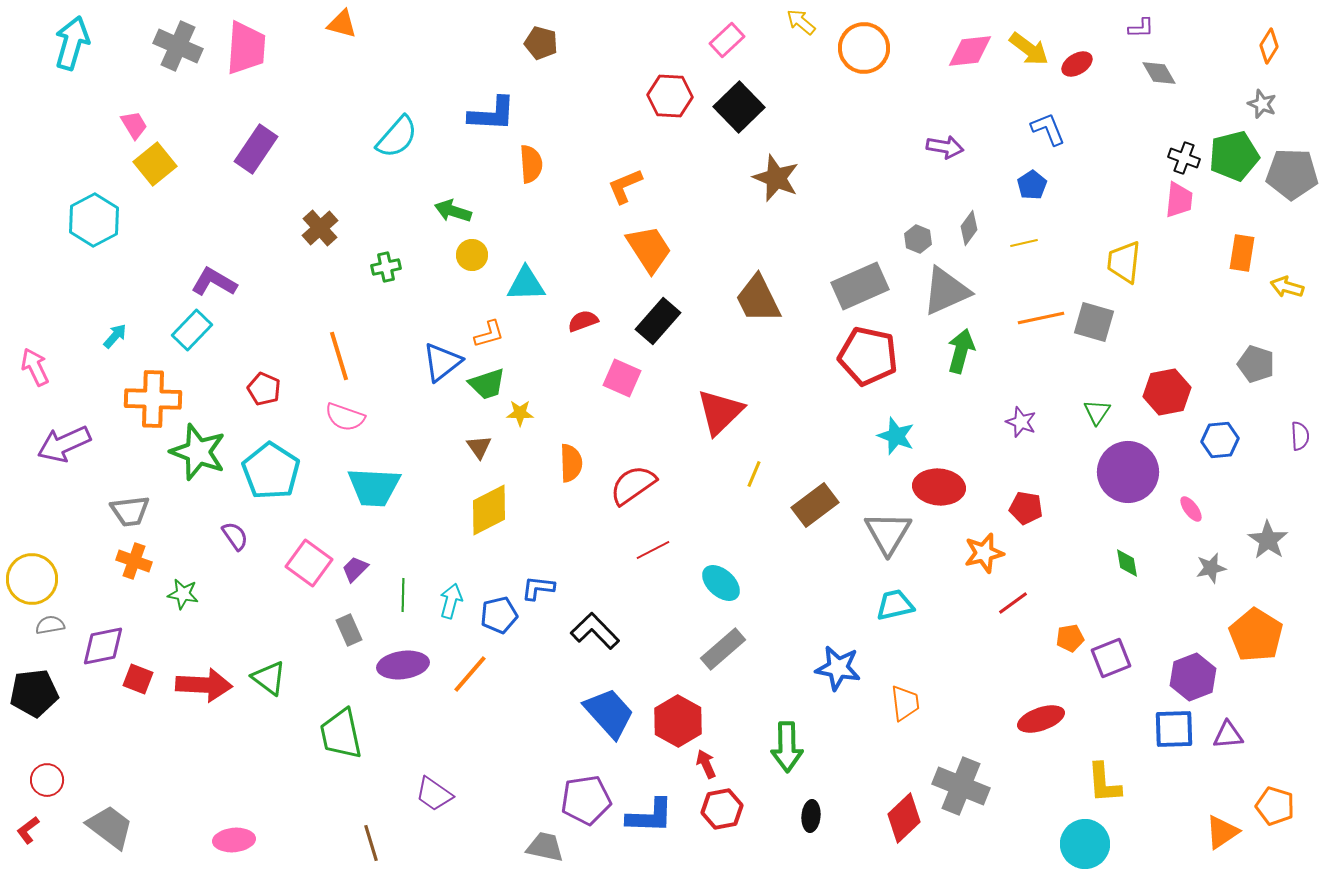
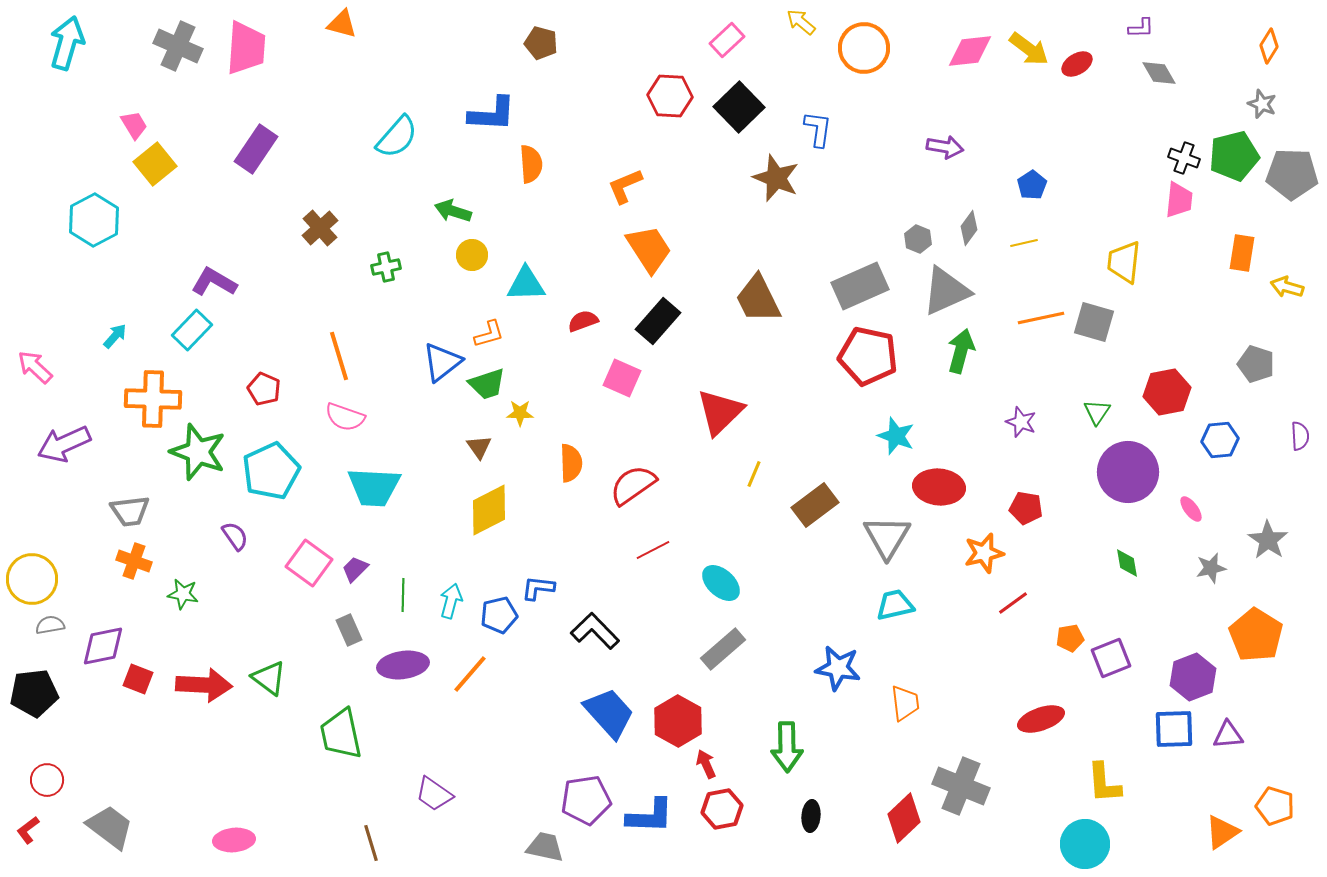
cyan arrow at (72, 43): moved 5 px left
blue L-shape at (1048, 129): moved 230 px left; rotated 30 degrees clockwise
pink arrow at (35, 367): rotated 21 degrees counterclockwise
cyan pentagon at (271, 471): rotated 14 degrees clockwise
gray triangle at (888, 533): moved 1 px left, 4 px down
